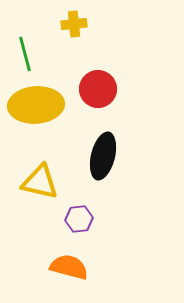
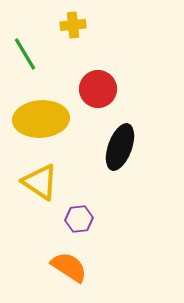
yellow cross: moved 1 px left, 1 px down
green line: rotated 16 degrees counterclockwise
yellow ellipse: moved 5 px right, 14 px down
black ellipse: moved 17 px right, 9 px up; rotated 6 degrees clockwise
yellow triangle: rotated 21 degrees clockwise
orange semicircle: rotated 18 degrees clockwise
